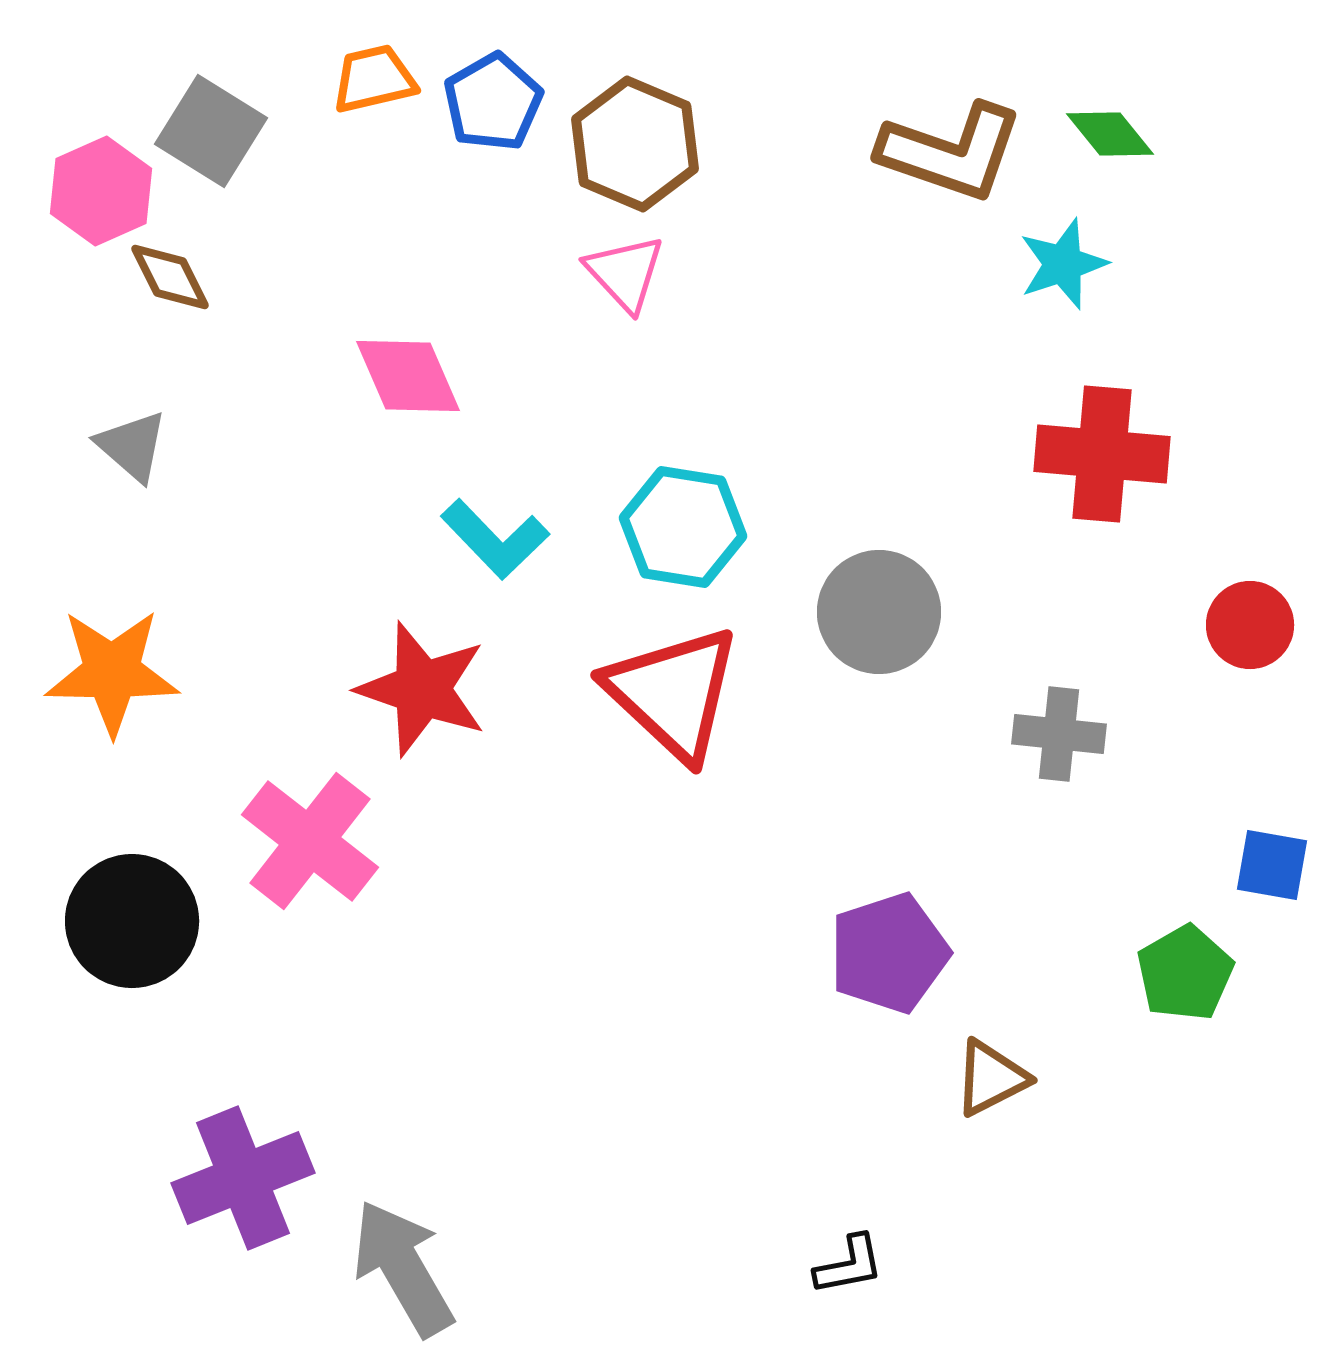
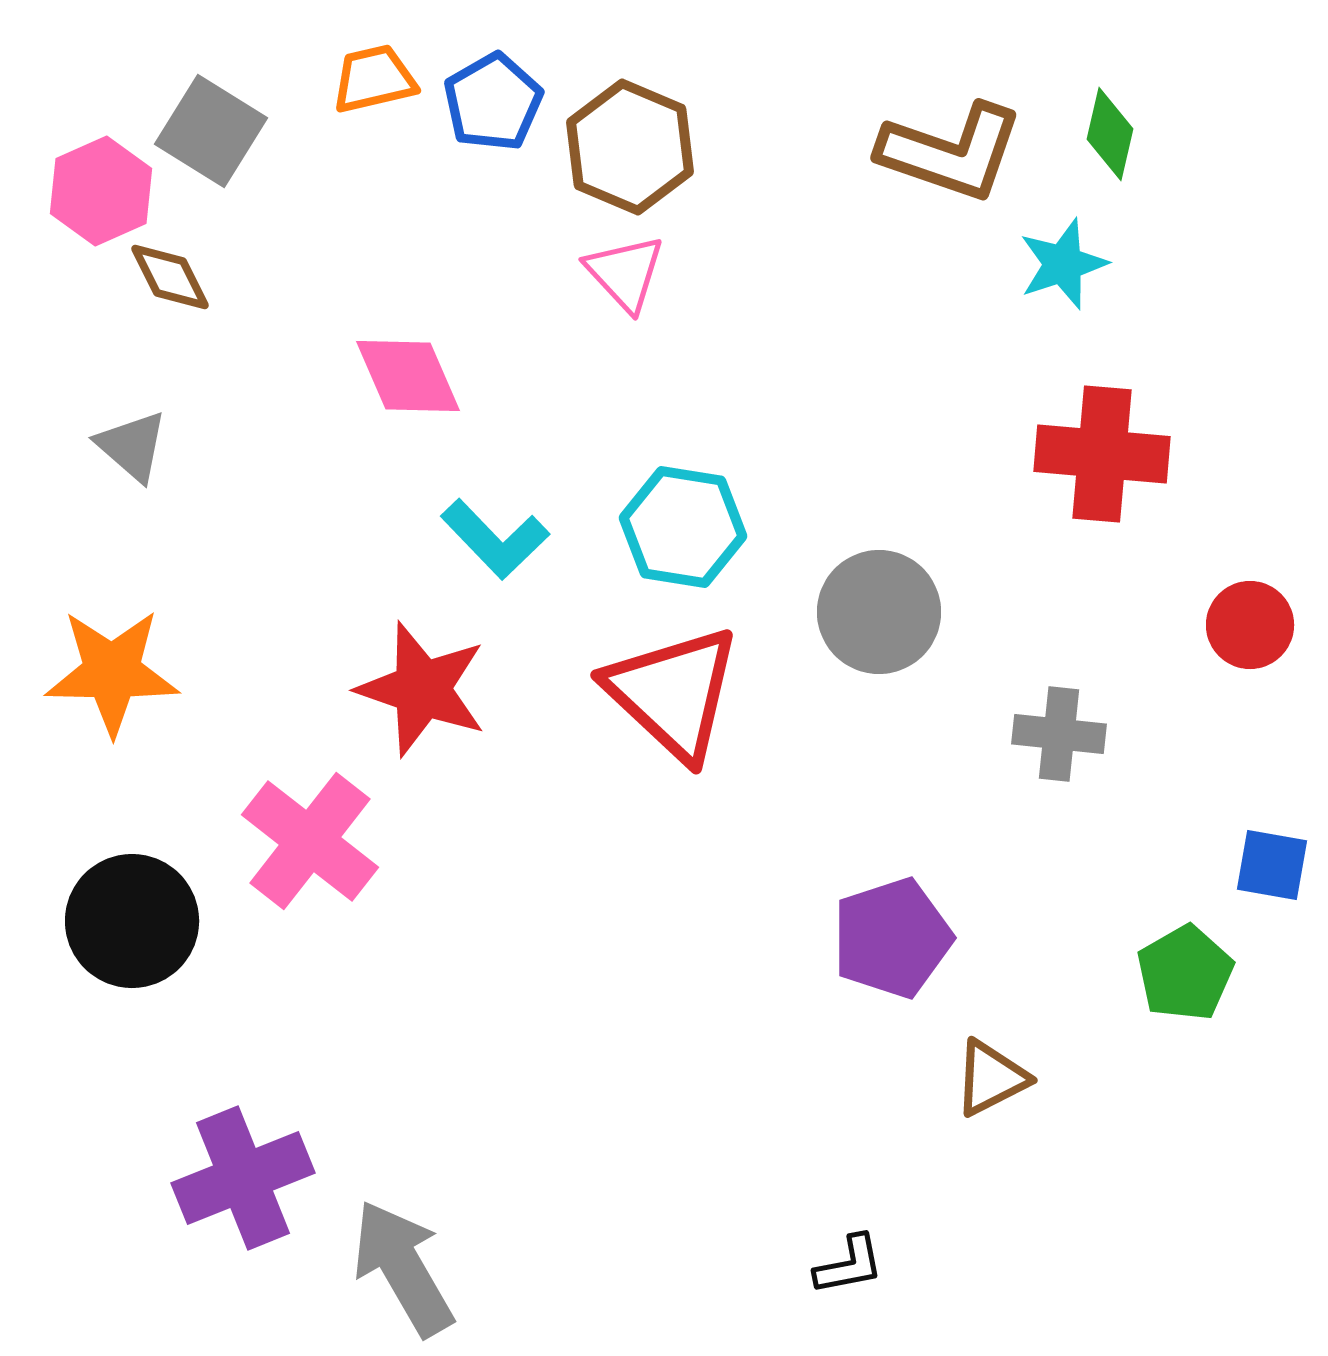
green diamond: rotated 52 degrees clockwise
brown hexagon: moved 5 px left, 3 px down
purple pentagon: moved 3 px right, 15 px up
